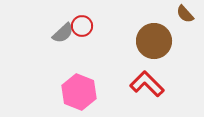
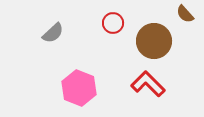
red circle: moved 31 px right, 3 px up
gray semicircle: moved 10 px left
red L-shape: moved 1 px right
pink hexagon: moved 4 px up
